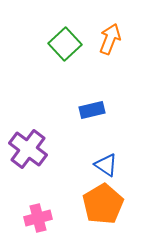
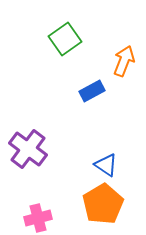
orange arrow: moved 14 px right, 22 px down
green square: moved 5 px up; rotated 8 degrees clockwise
blue rectangle: moved 19 px up; rotated 15 degrees counterclockwise
